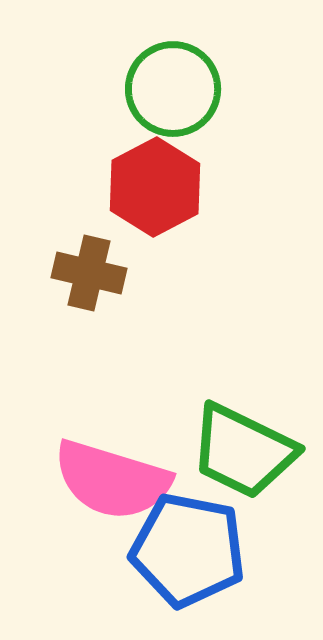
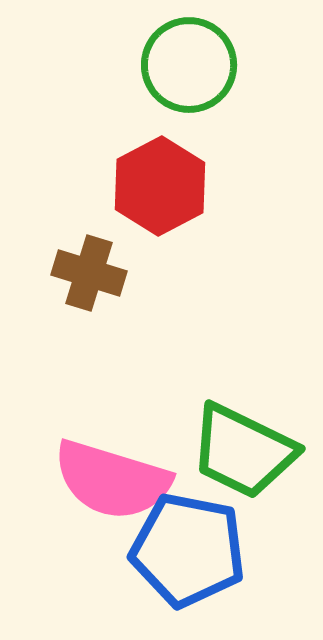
green circle: moved 16 px right, 24 px up
red hexagon: moved 5 px right, 1 px up
brown cross: rotated 4 degrees clockwise
